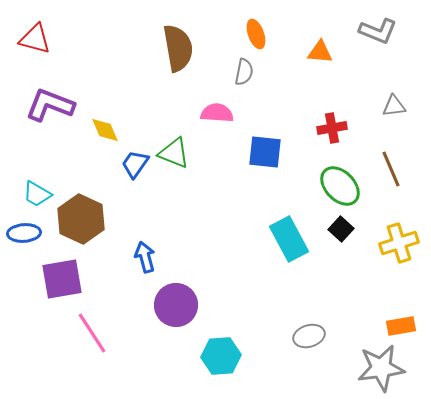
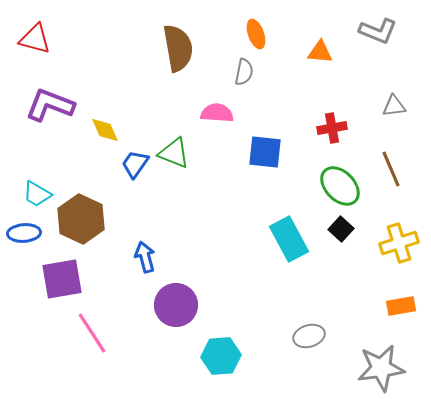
orange rectangle: moved 20 px up
